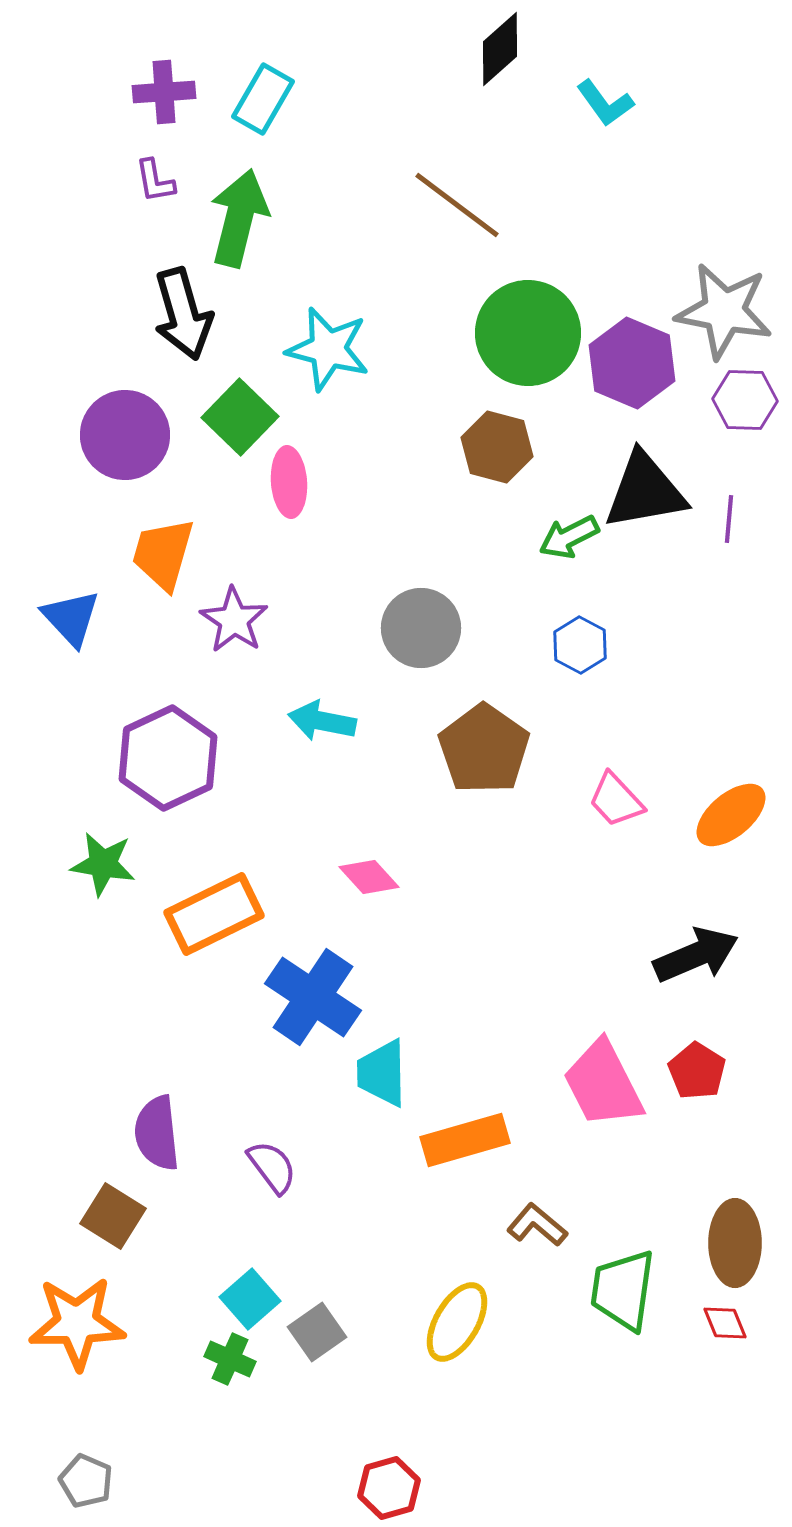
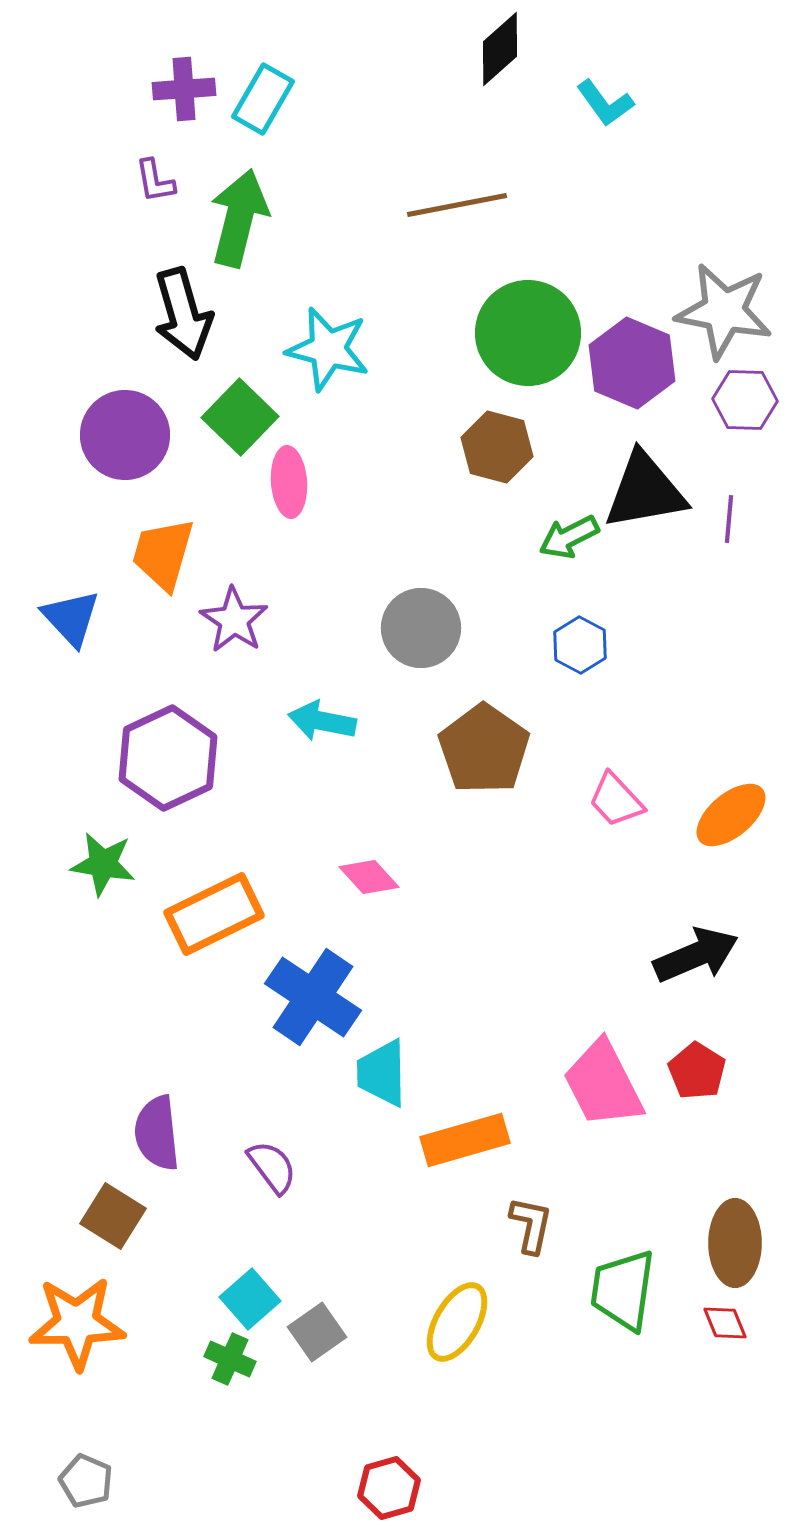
purple cross at (164, 92): moved 20 px right, 3 px up
brown line at (457, 205): rotated 48 degrees counterclockwise
brown L-shape at (537, 1225): moved 6 px left; rotated 62 degrees clockwise
